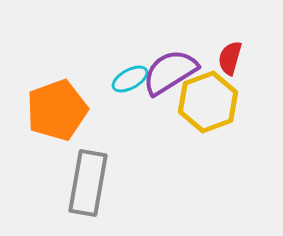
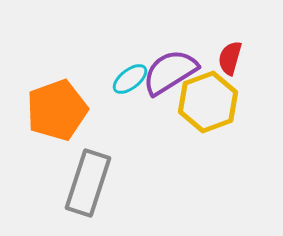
cyan ellipse: rotated 9 degrees counterclockwise
gray rectangle: rotated 8 degrees clockwise
